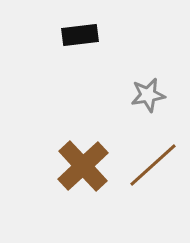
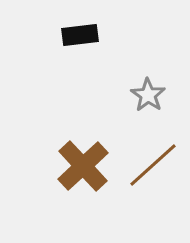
gray star: rotated 28 degrees counterclockwise
